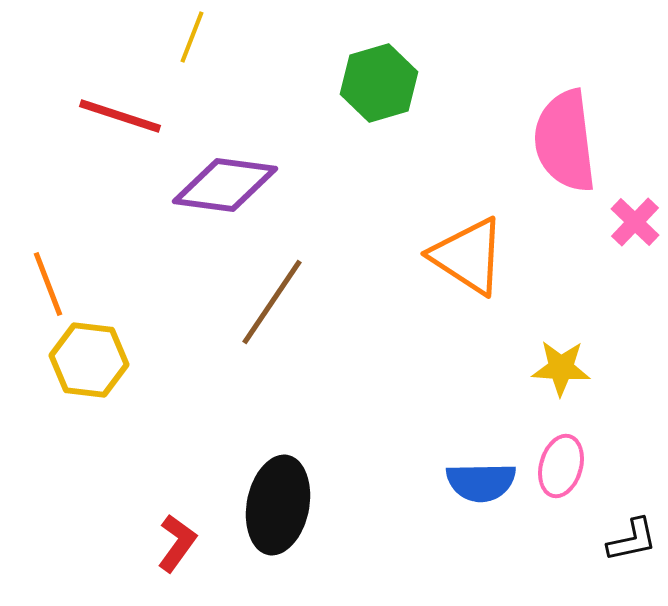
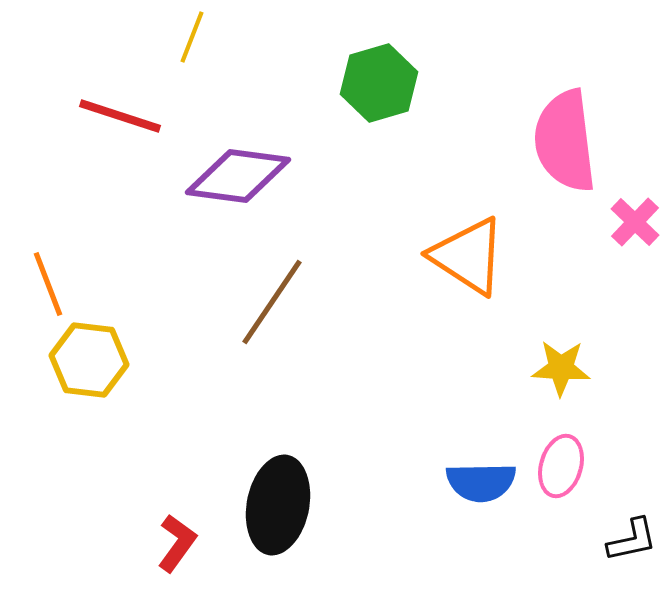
purple diamond: moved 13 px right, 9 px up
